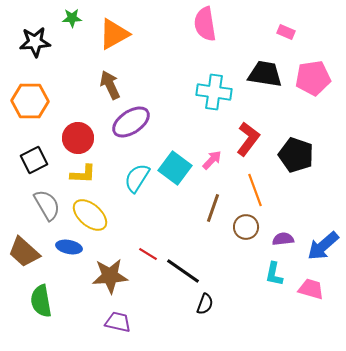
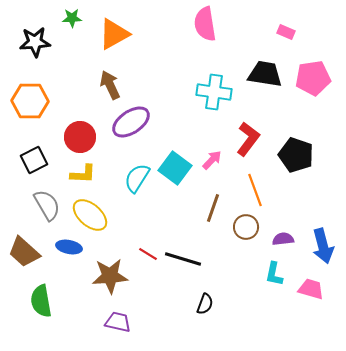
red circle: moved 2 px right, 1 px up
blue arrow: rotated 64 degrees counterclockwise
black line: moved 12 px up; rotated 18 degrees counterclockwise
